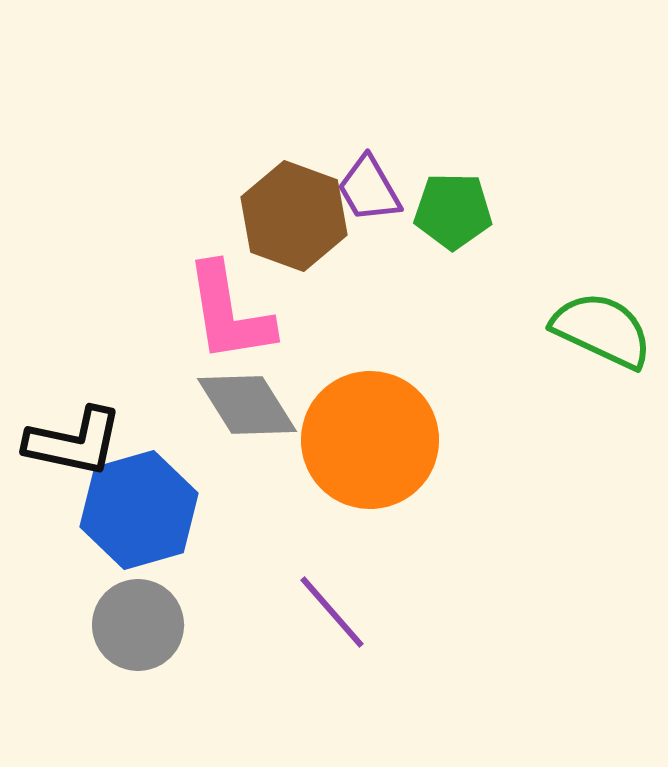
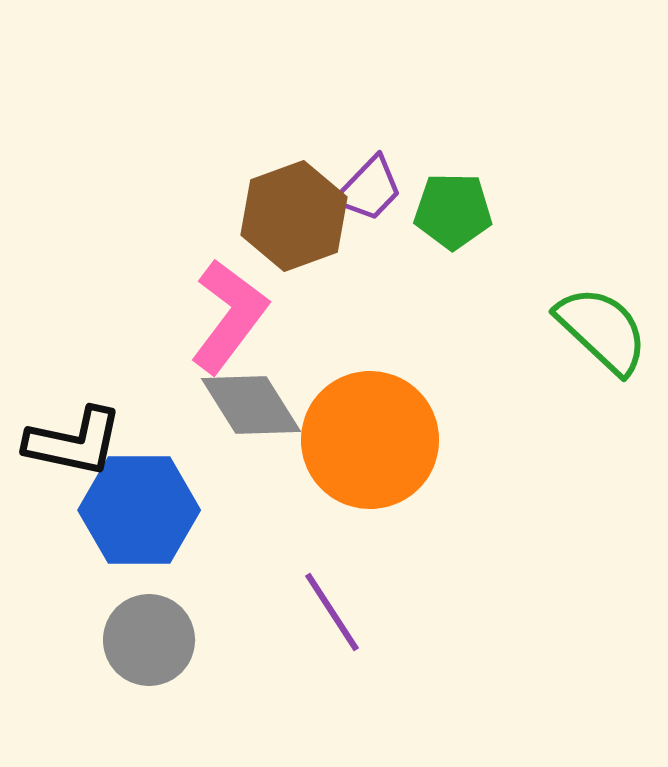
purple trapezoid: rotated 106 degrees counterclockwise
brown hexagon: rotated 20 degrees clockwise
pink L-shape: moved 3 px down; rotated 134 degrees counterclockwise
green semicircle: rotated 18 degrees clockwise
gray diamond: moved 4 px right
blue hexagon: rotated 16 degrees clockwise
purple line: rotated 8 degrees clockwise
gray circle: moved 11 px right, 15 px down
